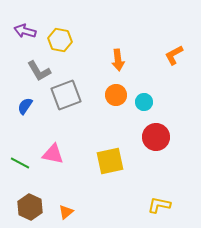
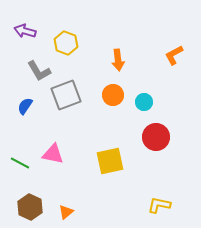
yellow hexagon: moved 6 px right, 3 px down; rotated 10 degrees clockwise
orange circle: moved 3 px left
